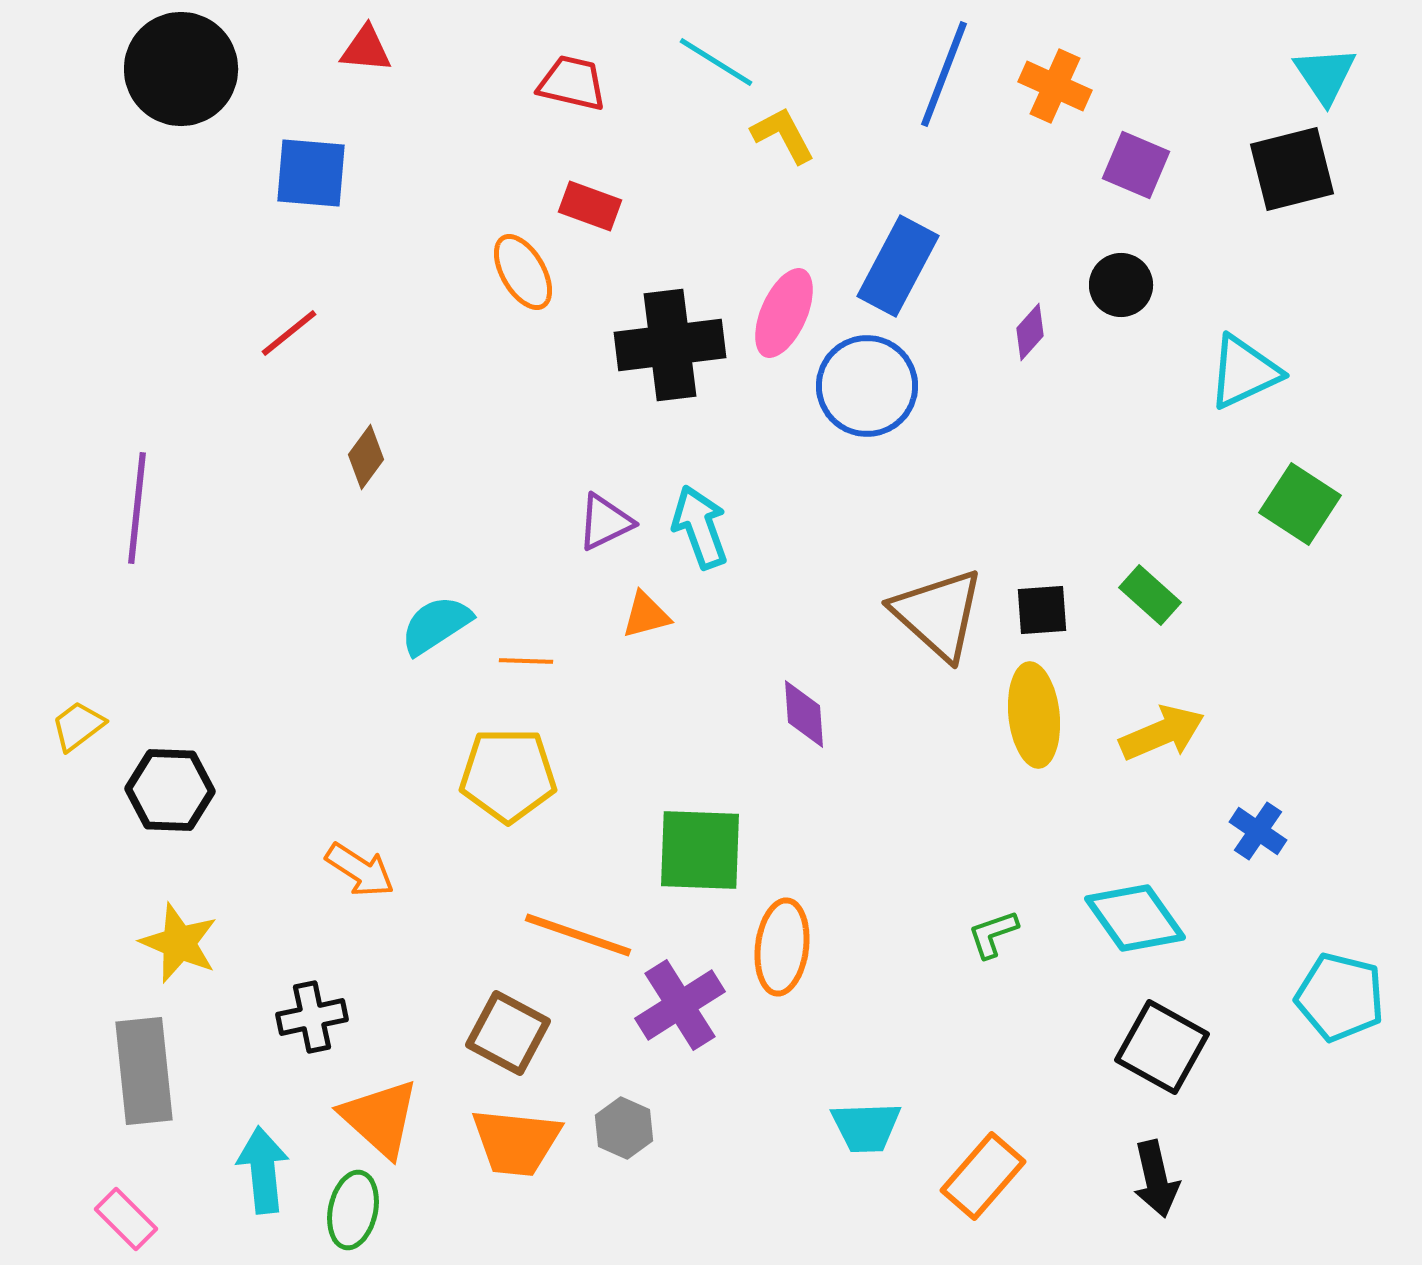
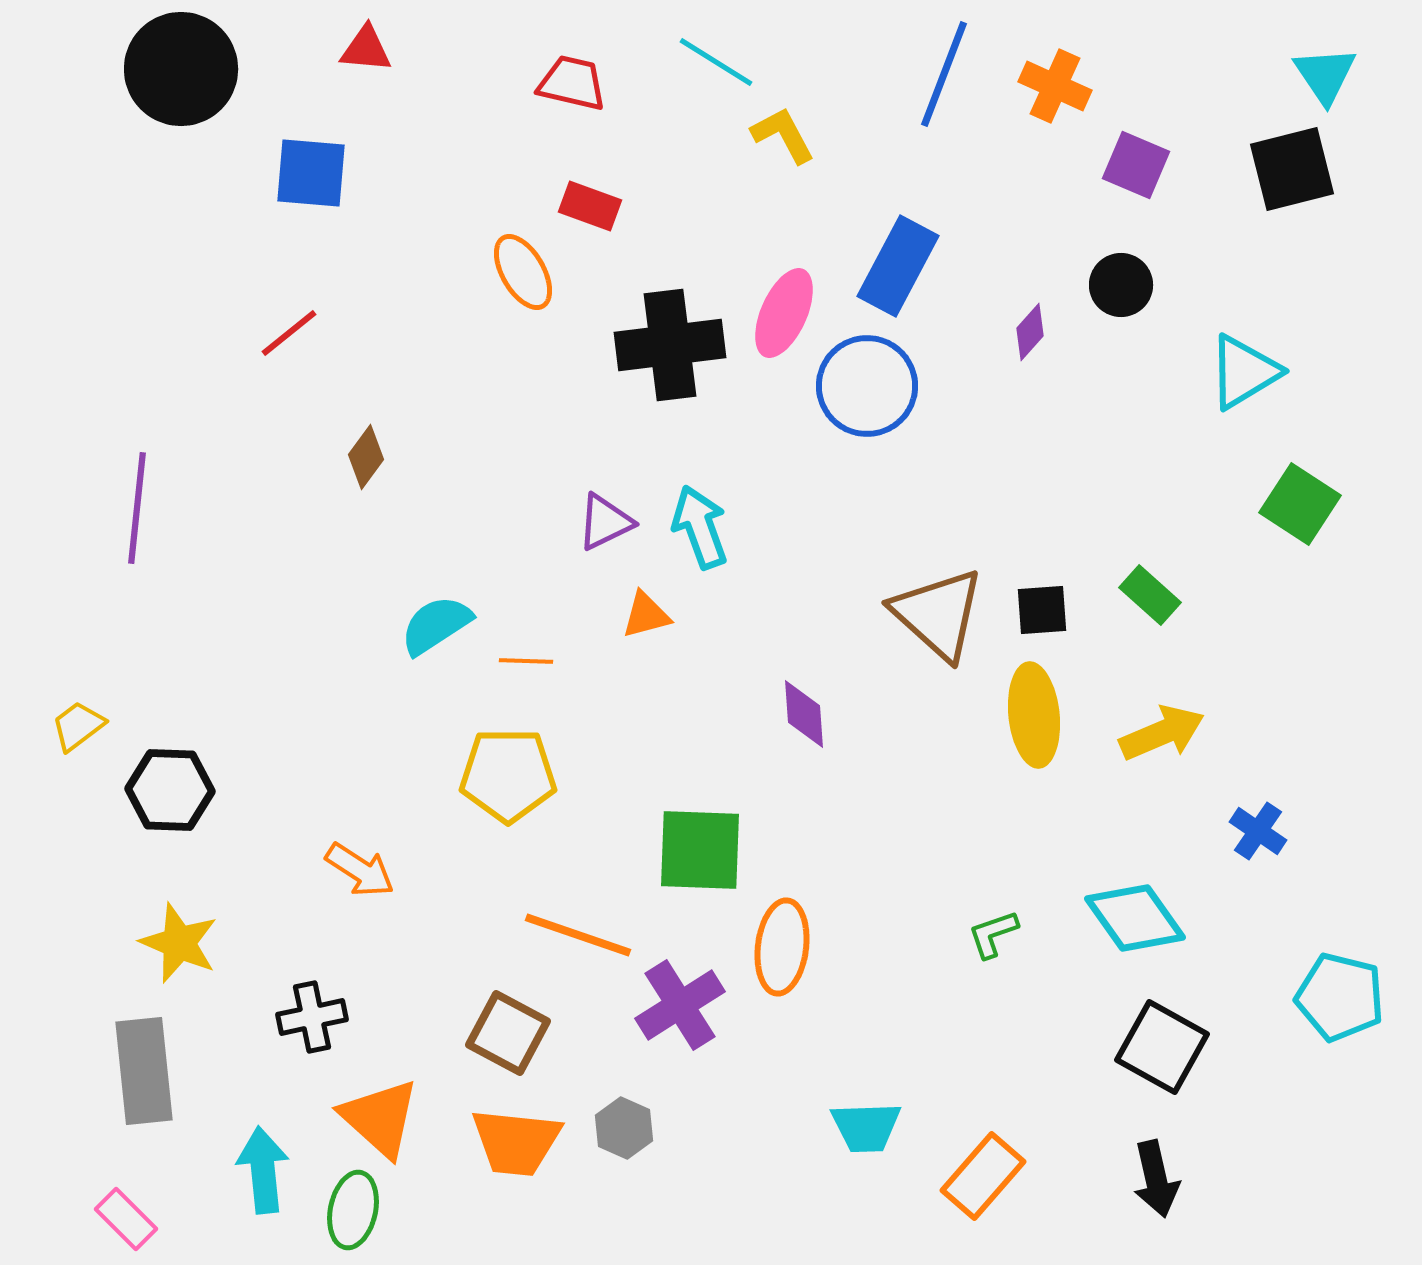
cyan triangle at (1244, 372): rotated 6 degrees counterclockwise
